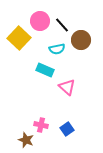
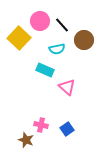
brown circle: moved 3 px right
